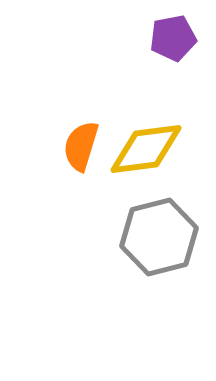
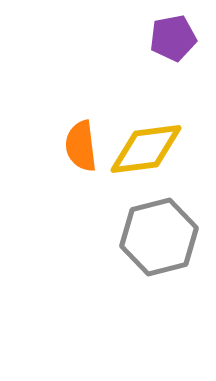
orange semicircle: rotated 24 degrees counterclockwise
